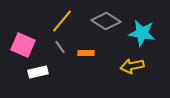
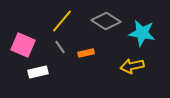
orange rectangle: rotated 14 degrees counterclockwise
